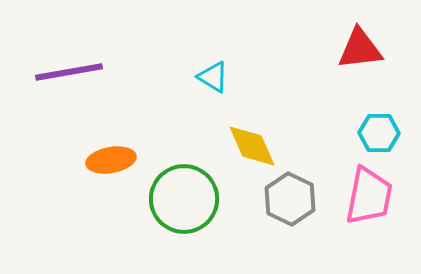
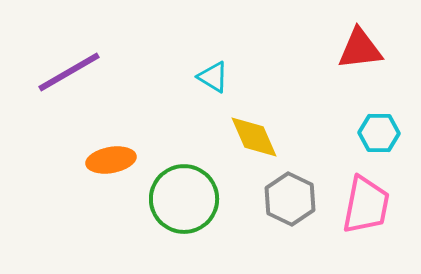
purple line: rotated 20 degrees counterclockwise
yellow diamond: moved 2 px right, 9 px up
pink trapezoid: moved 3 px left, 9 px down
